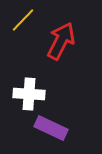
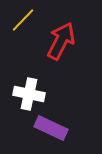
white cross: rotated 8 degrees clockwise
